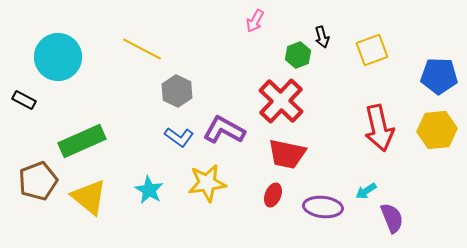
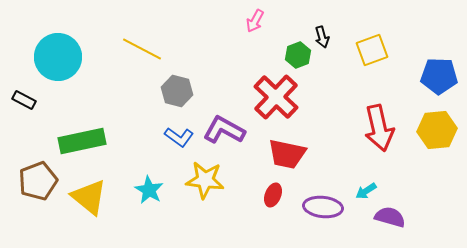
gray hexagon: rotated 12 degrees counterclockwise
red cross: moved 5 px left, 4 px up
green rectangle: rotated 12 degrees clockwise
yellow star: moved 2 px left, 3 px up; rotated 15 degrees clockwise
purple semicircle: moved 2 px left, 1 px up; rotated 52 degrees counterclockwise
